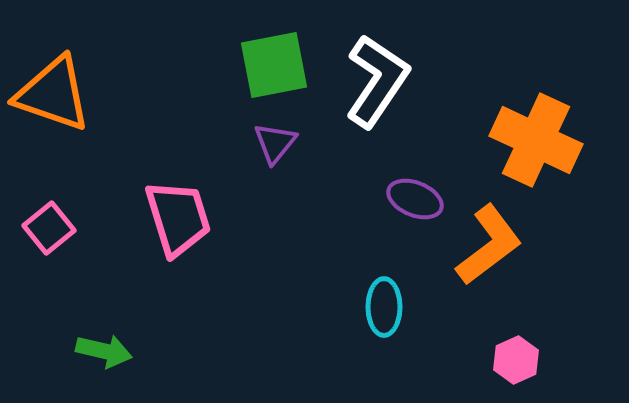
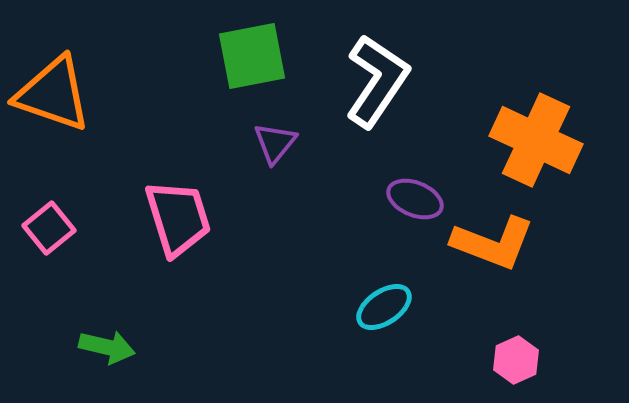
green square: moved 22 px left, 9 px up
orange L-shape: moved 4 px right, 2 px up; rotated 58 degrees clockwise
cyan ellipse: rotated 56 degrees clockwise
green arrow: moved 3 px right, 4 px up
